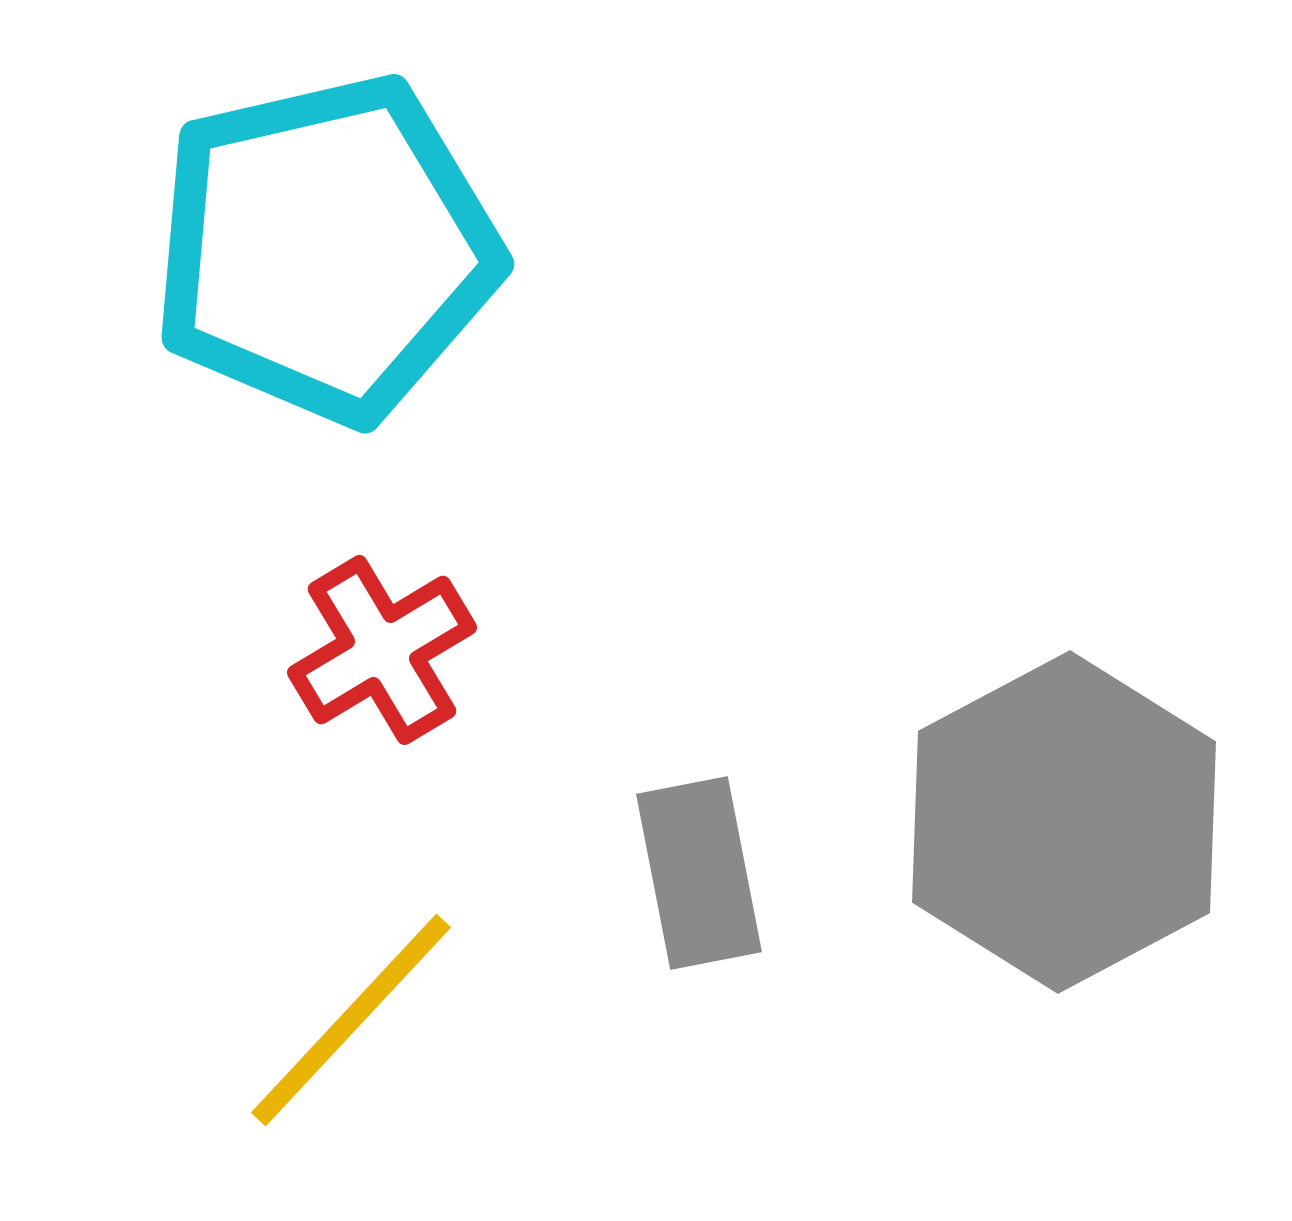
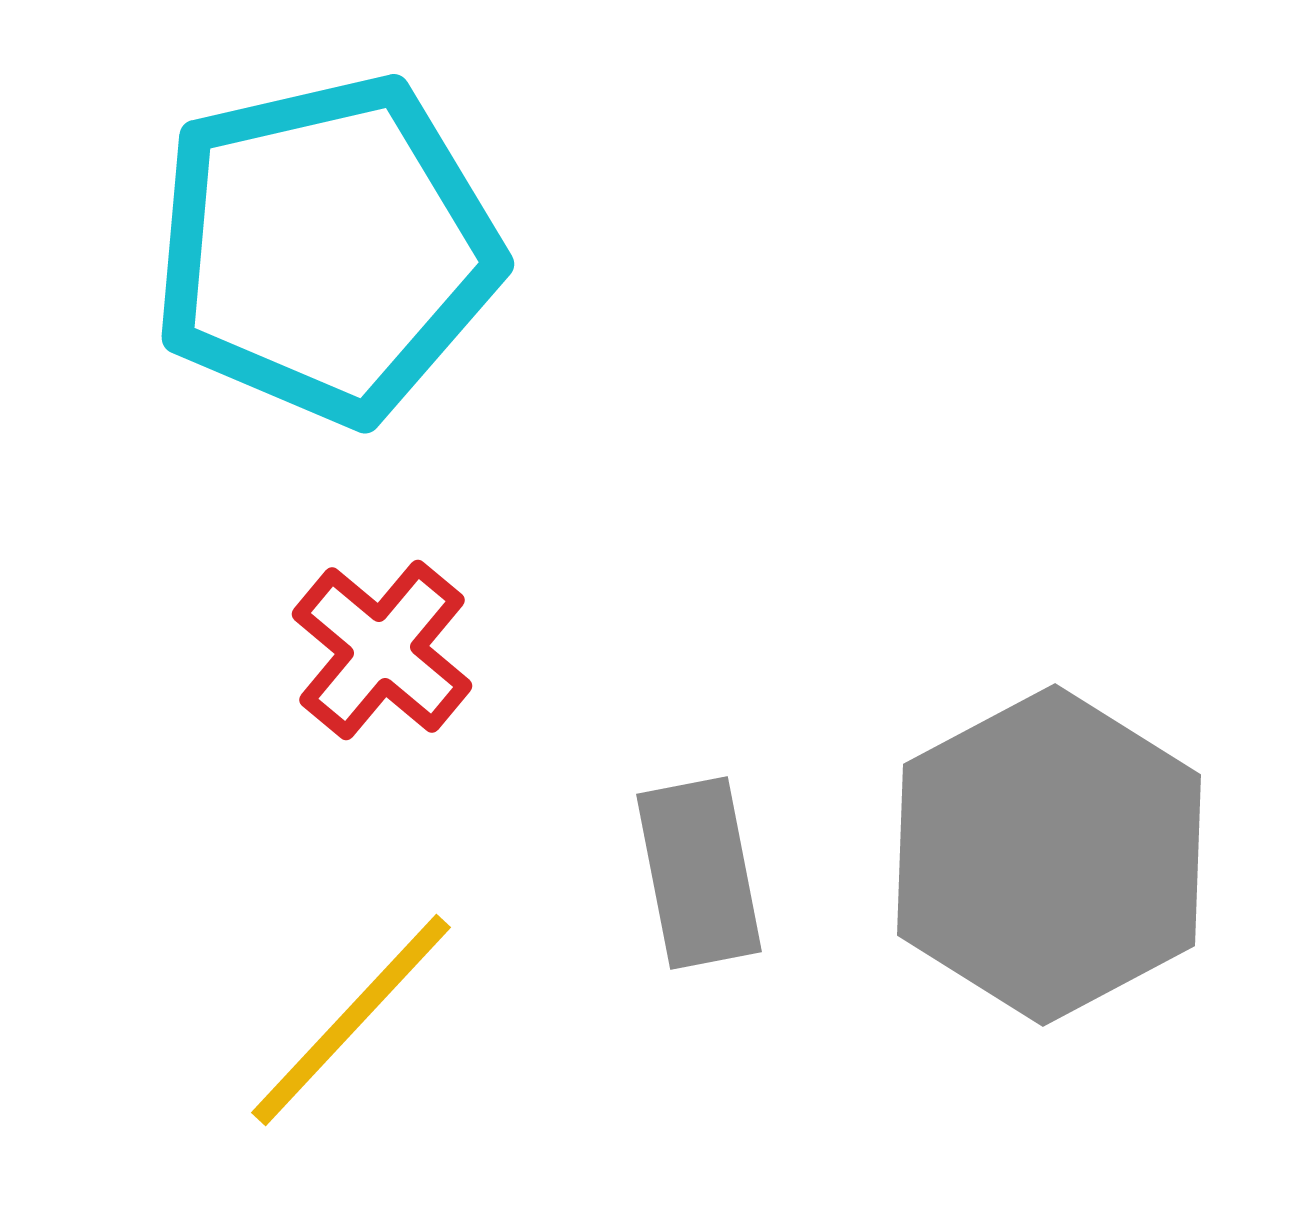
red cross: rotated 19 degrees counterclockwise
gray hexagon: moved 15 px left, 33 px down
